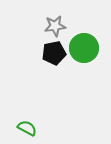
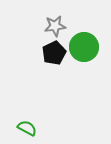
green circle: moved 1 px up
black pentagon: rotated 15 degrees counterclockwise
